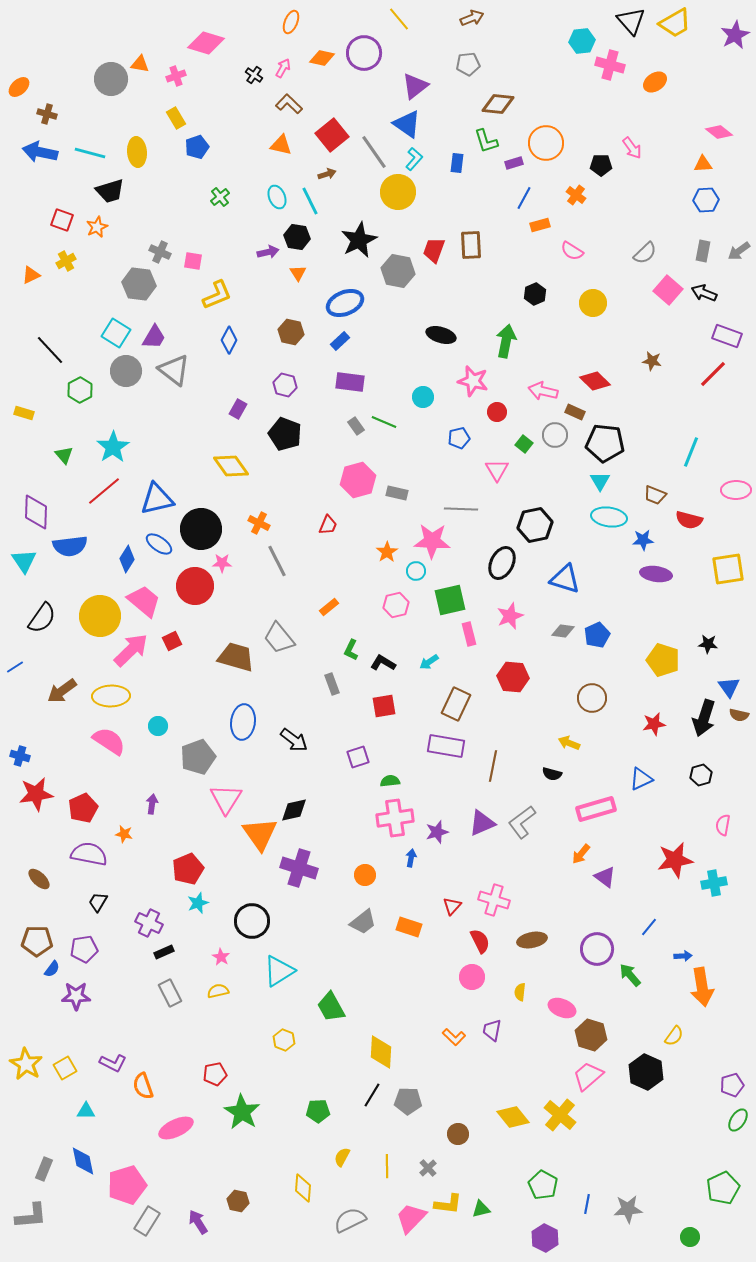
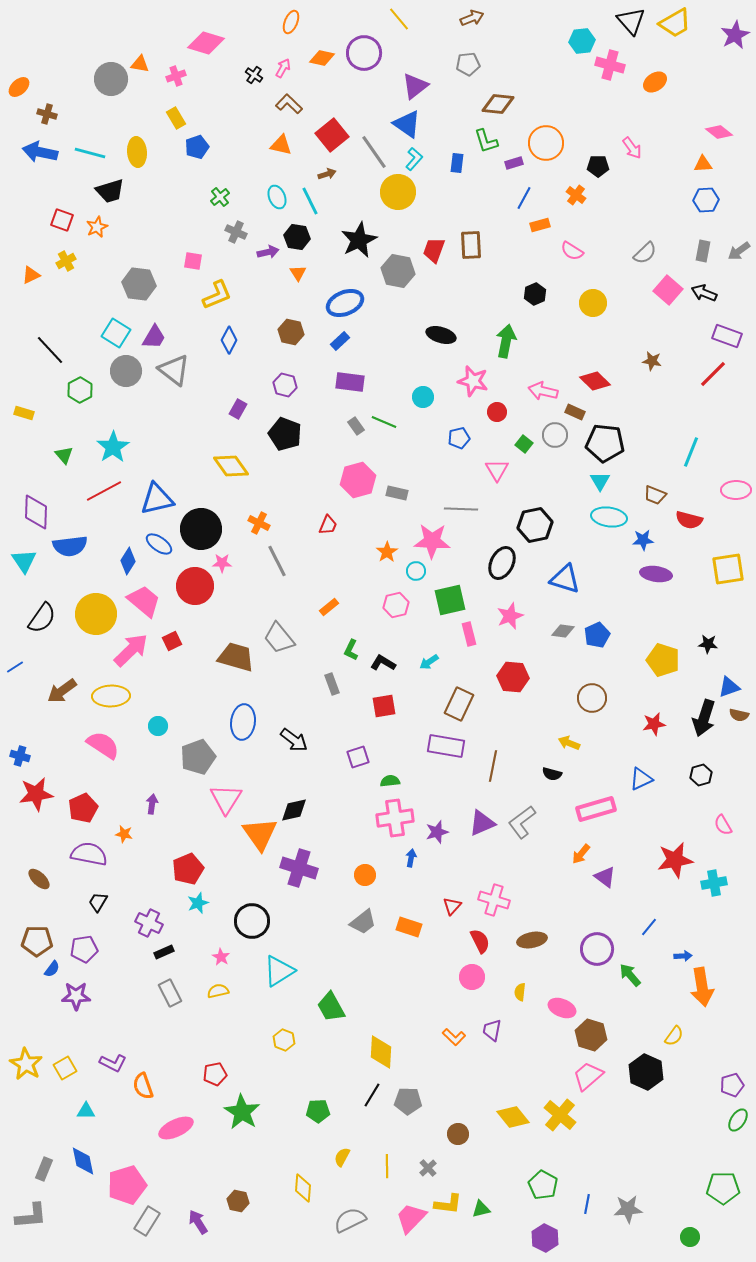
black pentagon at (601, 165): moved 3 px left, 1 px down
gray cross at (160, 252): moved 76 px right, 20 px up
red line at (104, 491): rotated 12 degrees clockwise
blue diamond at (127, 559): moved 1 px right, 2 px down
yellow circle at (100, 616): moved 4 px left, 2 px up
blue triangle at (729, 687): rotated 45 degrees clockwise
brown rectangle at (456, 704): moved 3 px right
pink semicircle at (109, 741): moved 6 px left, 4 px down
pink semicircle at (723, 825): rotated 40 degrees counterclockwise
green pentagon at (723, 1188): rotated 24 degrees clockwise
